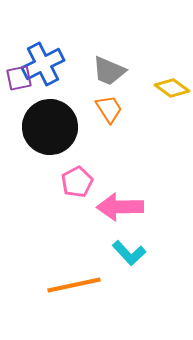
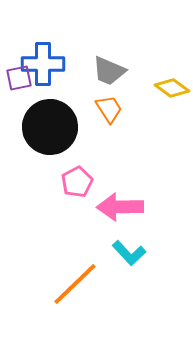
blue cross: rotated 27 degrees clockwise
orange line: moved 1 px right, 1 px up; rotated 32 degrees counterclockwise
